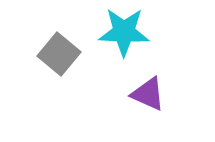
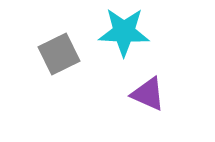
gray square: rotated 24 degrees clockwise
